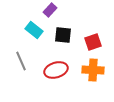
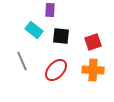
purple rectangle: rotated 40 degrees counterclockwise
black square: moved 2 px left, 1 px down
gray line: moved 1 px right
red ellipse: rotated 30 degrees counterclockwise
